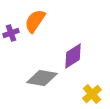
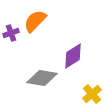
orange semicircle: rotated 10 degrees clockwise
